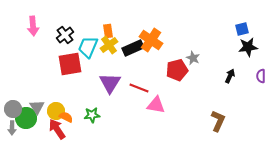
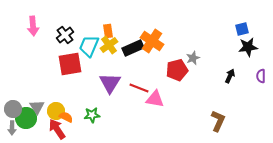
orange cross: moved 1 px right, 1 px down
cyan trapezoid: moved 1 px right, 1 px up
gray star: rotated 24 degrees clockwise
pink triangle: moved 1 px left, 6 px up
